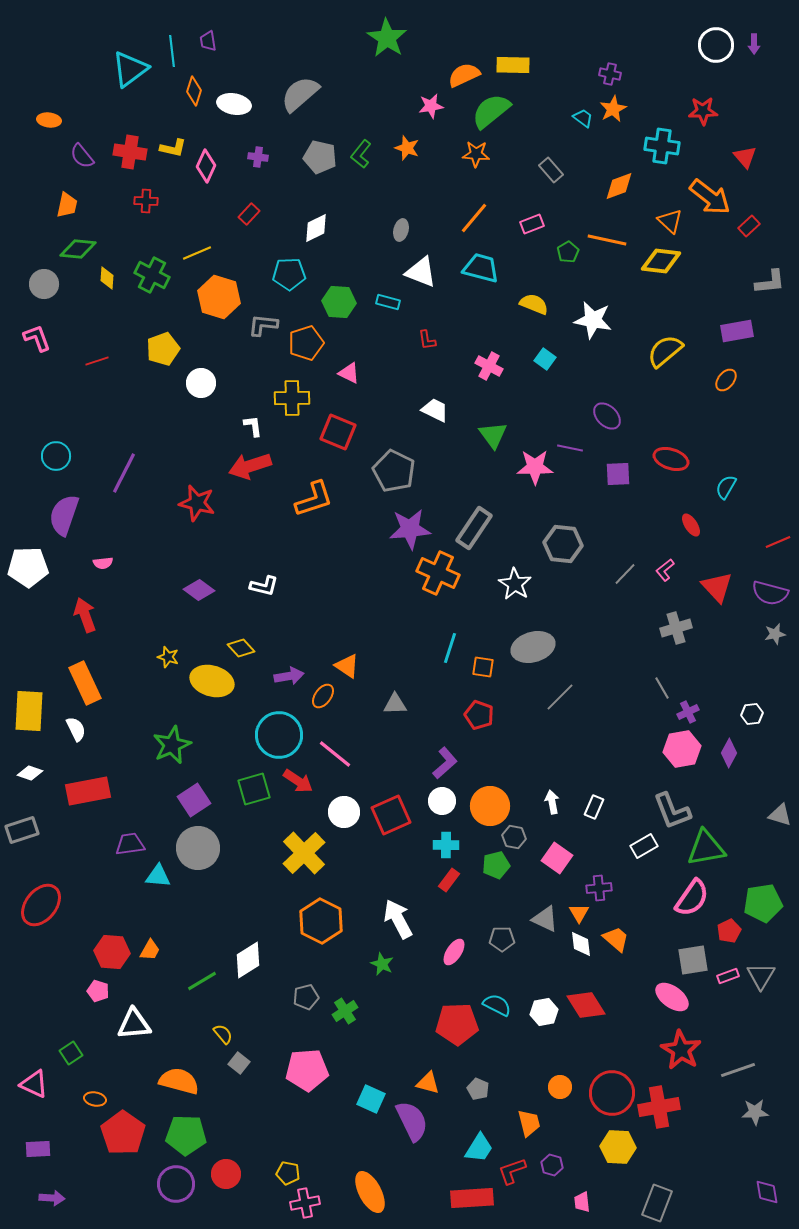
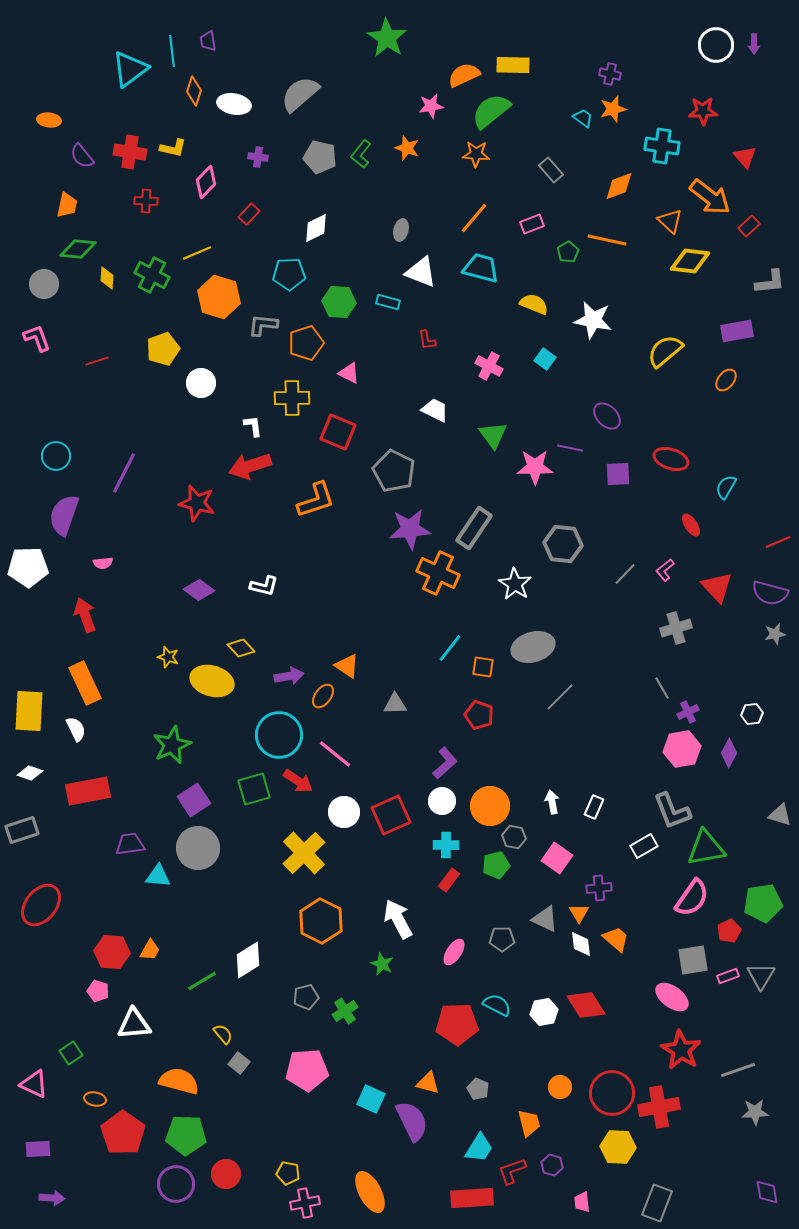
orange star at (613, 109): rotated 12 degrees clockwise
pink diamond at (206, 166): moved 16 px down; rotated 20 degrees clockwise
yellow diamond at (661, 261): moved 29 px right
orange L-shape at (314, 499): moved 2 px right, 1 px down
cyan line at (450, 648): rotated 20 degrees clockwise
